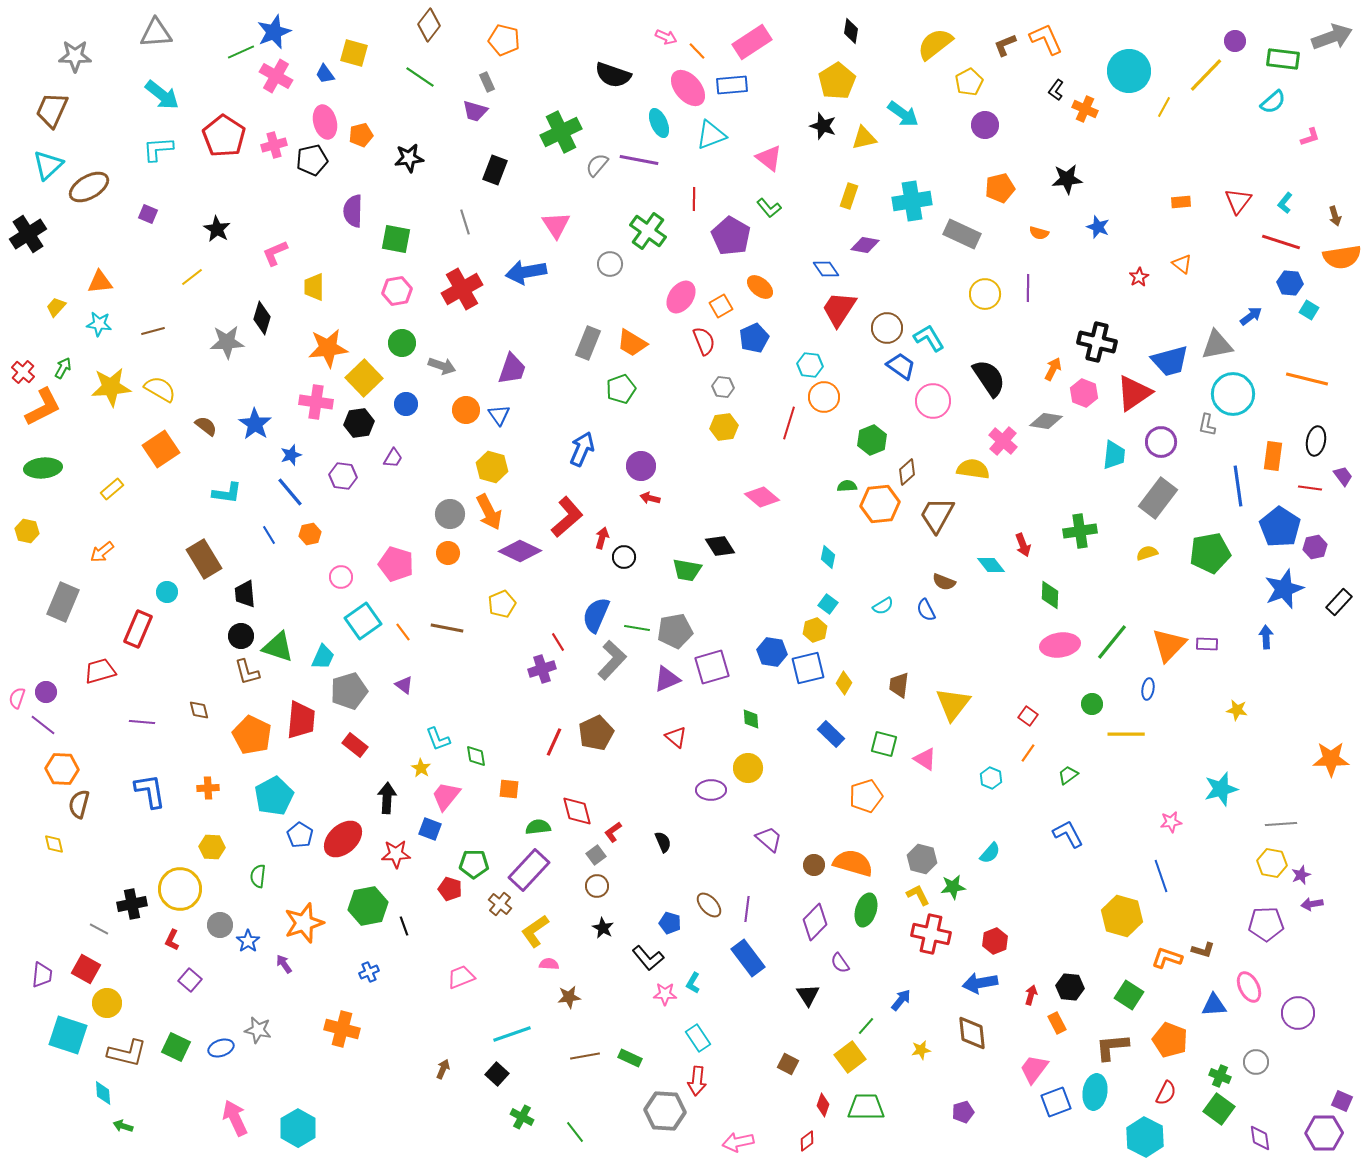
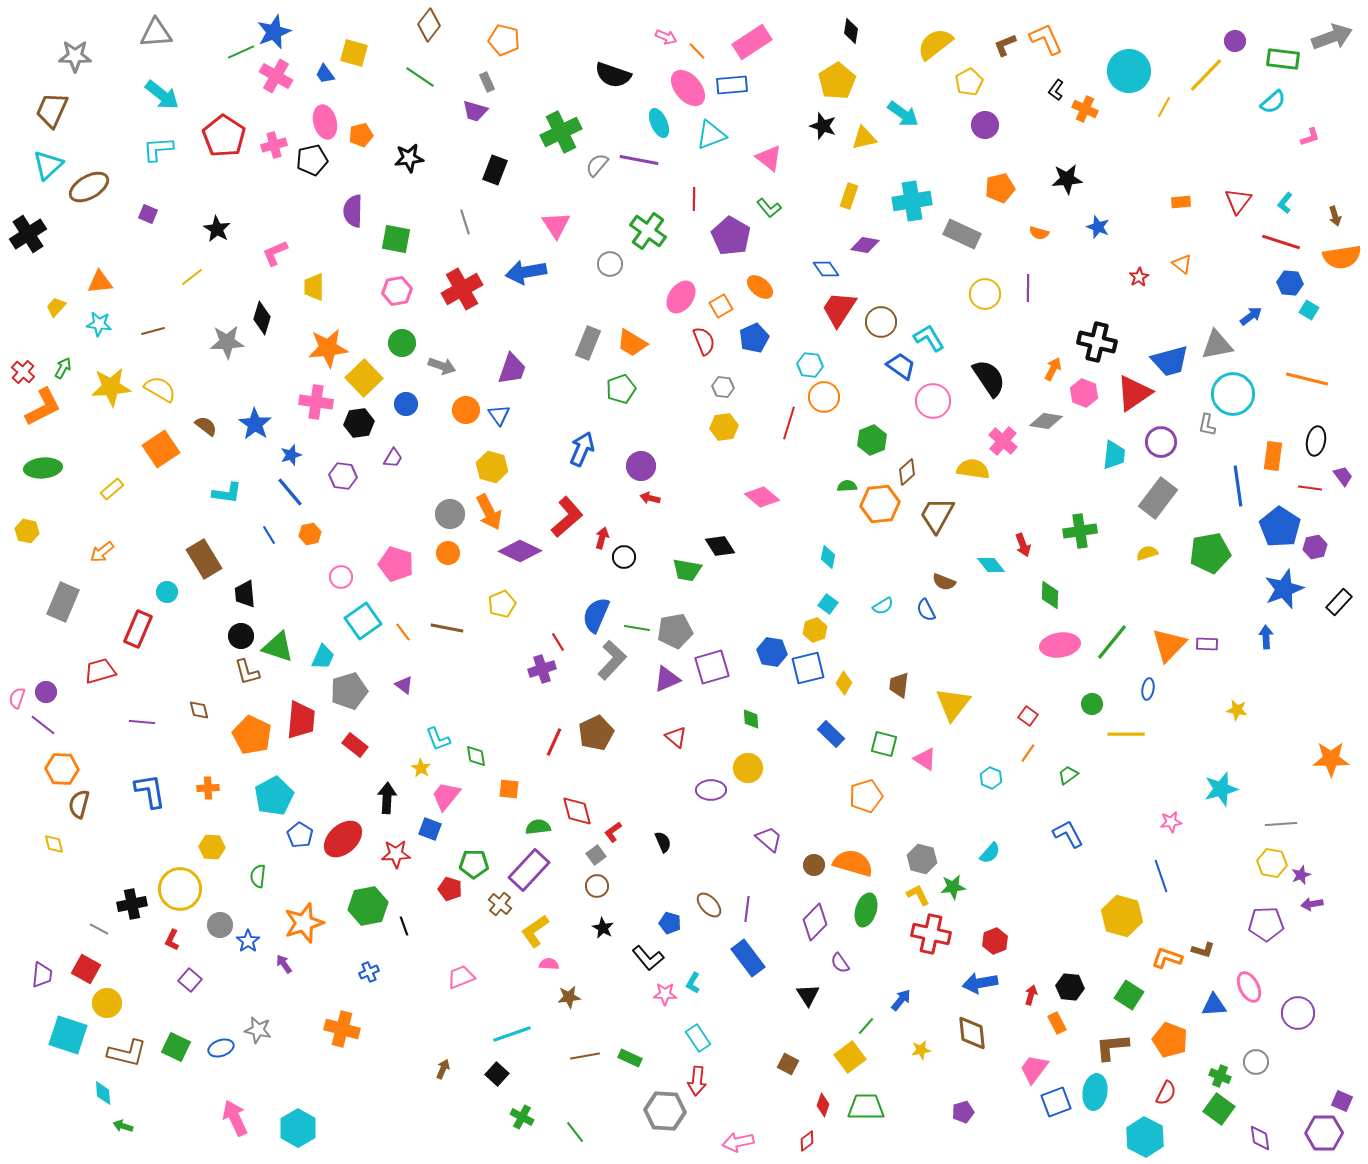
brown circle at (887, 328): moved 6 px left, 6 px up
